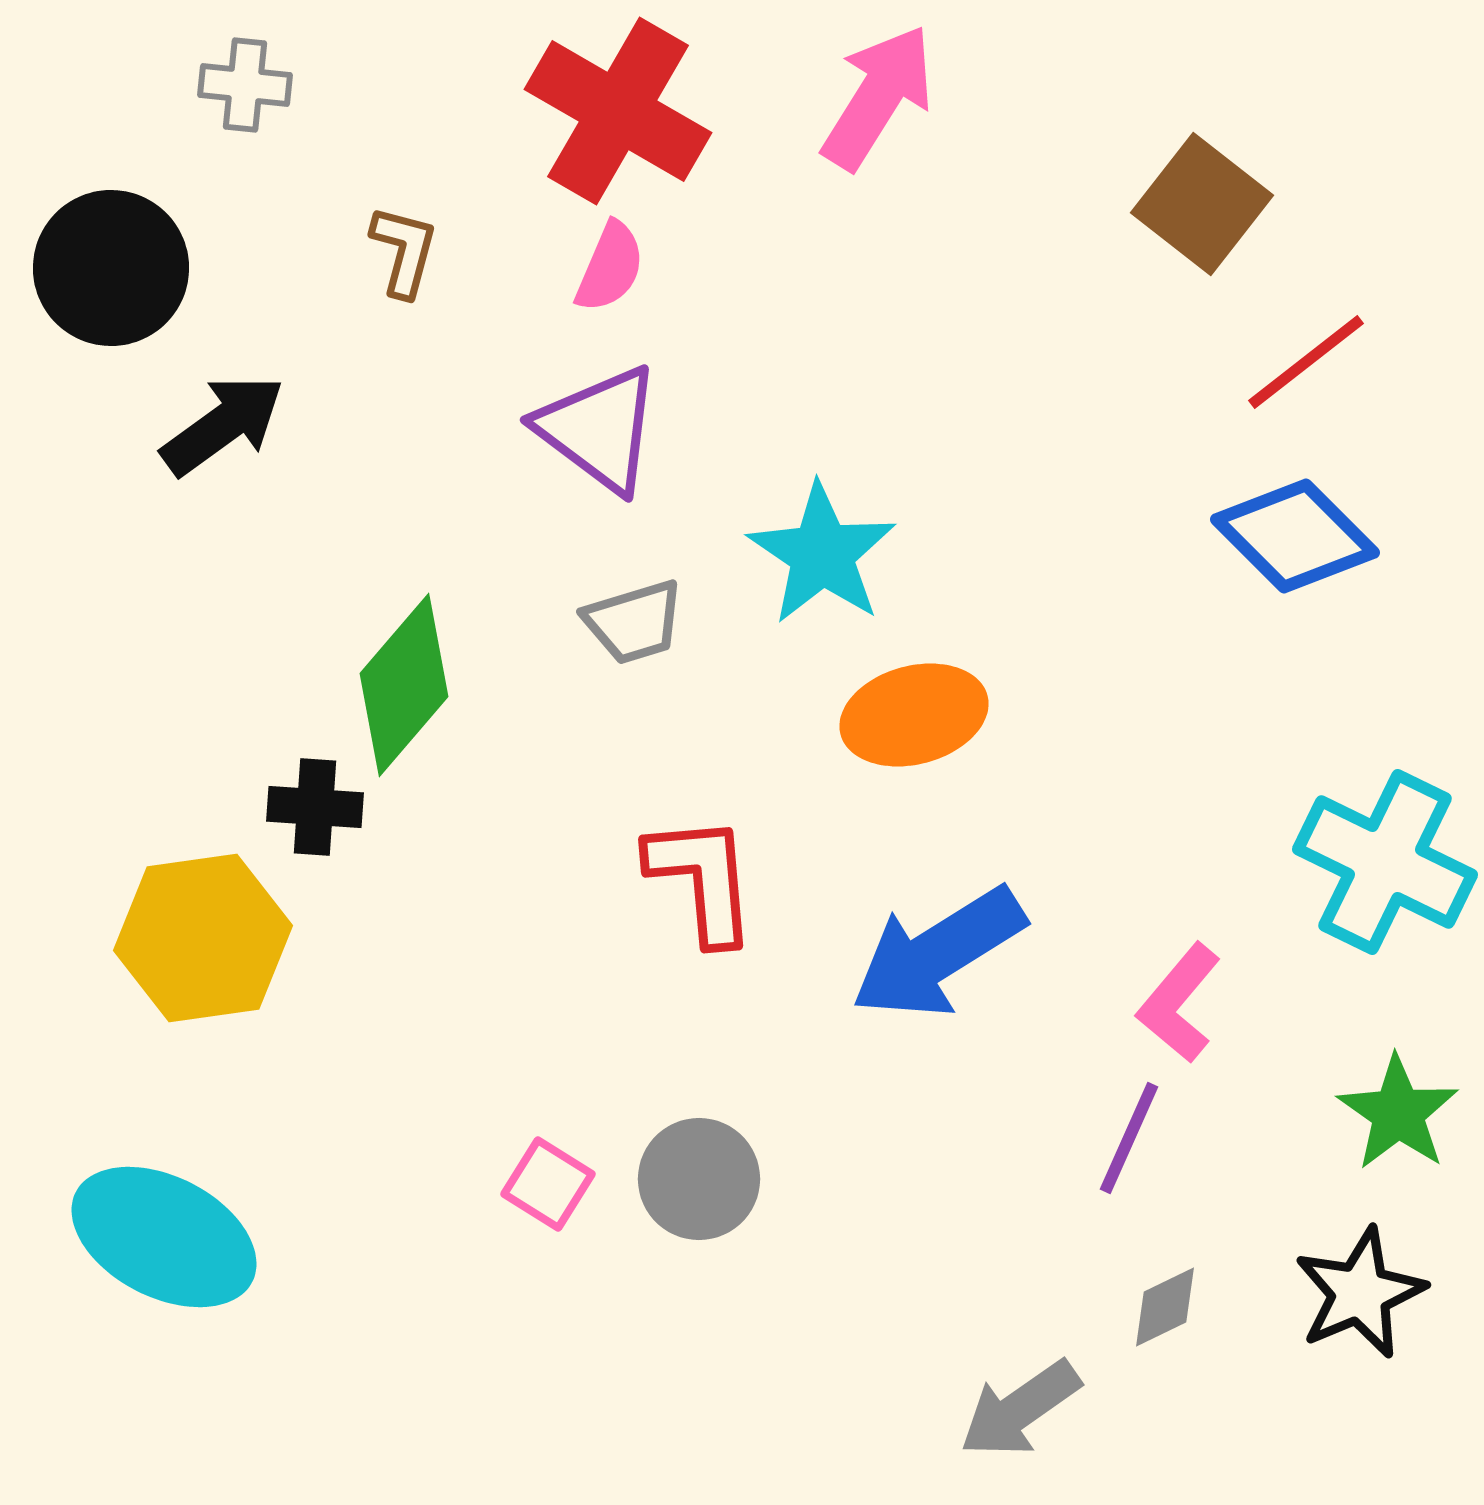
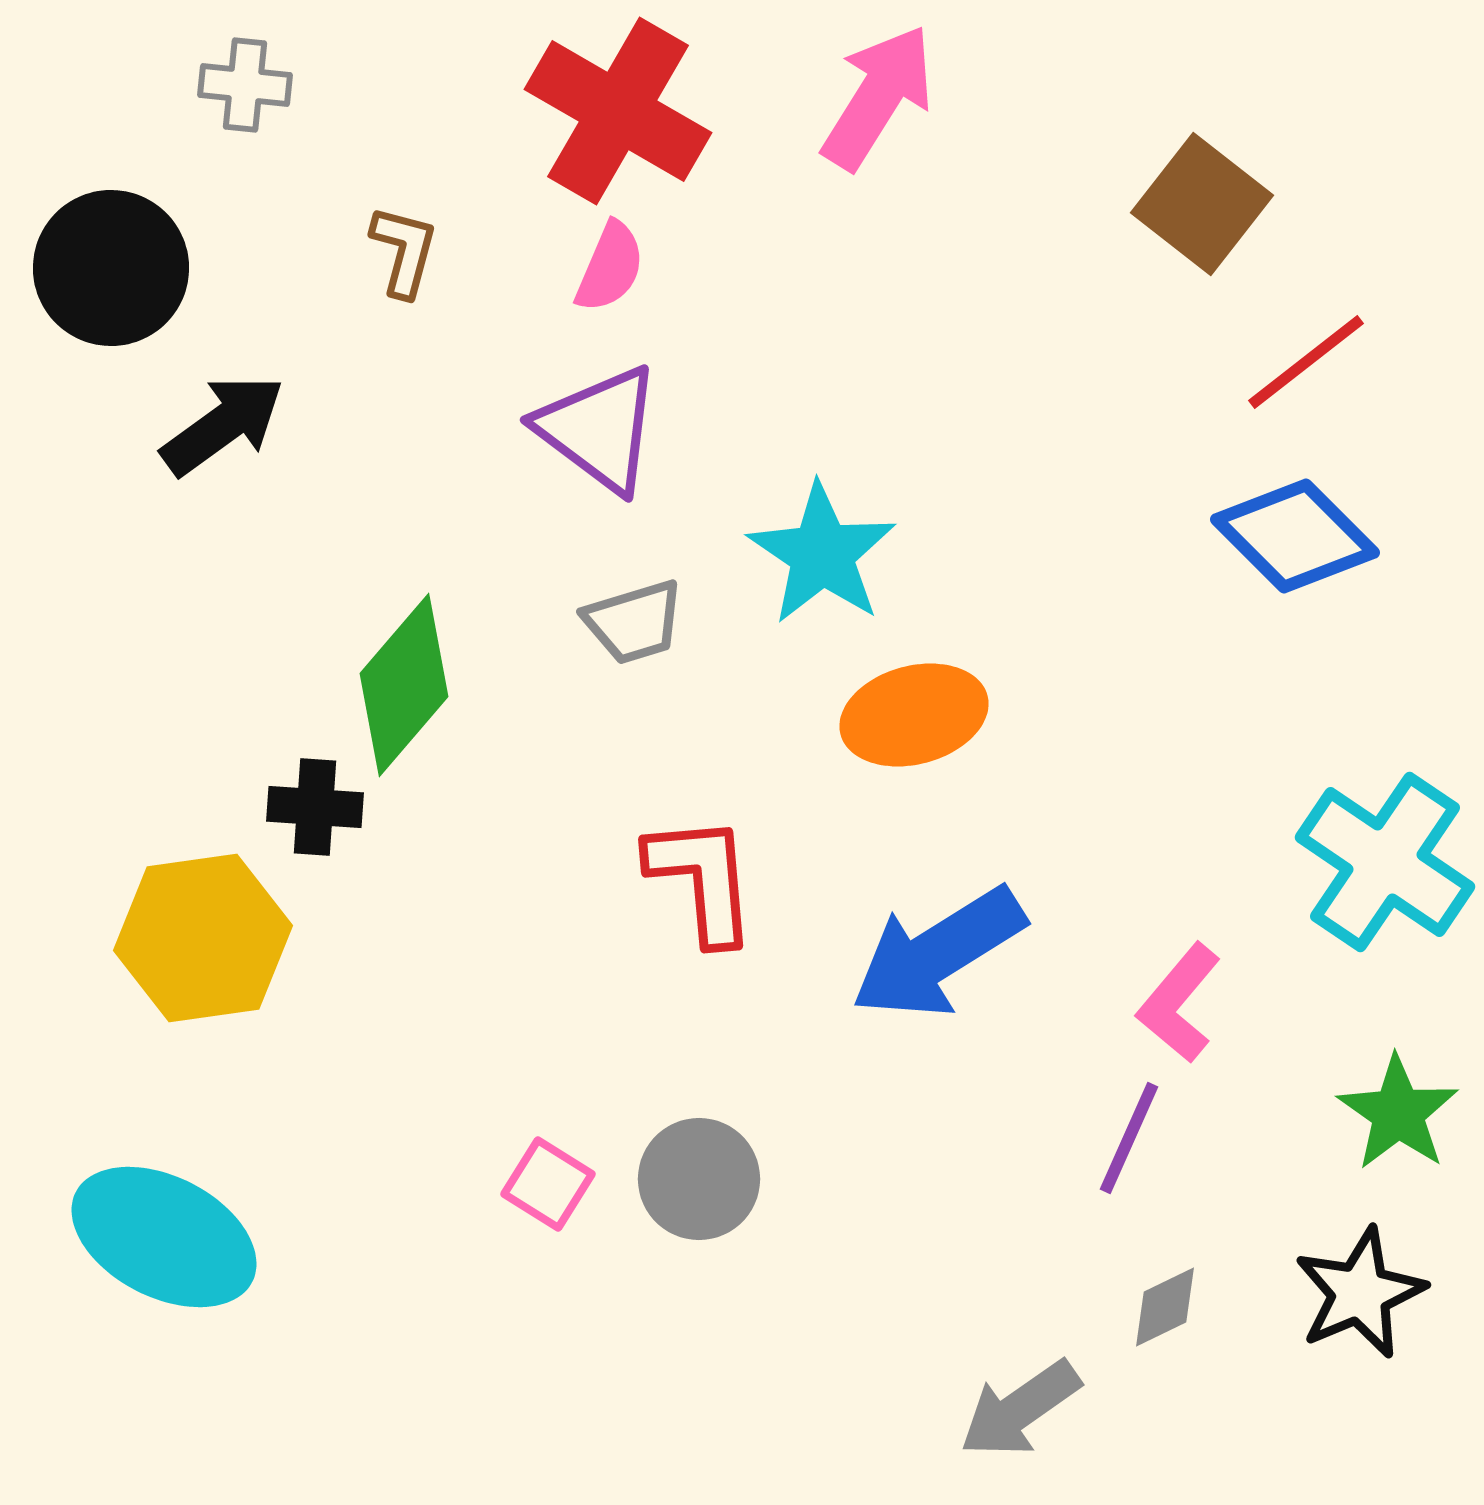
cyan cross: rotated 8 degrees clockwise
